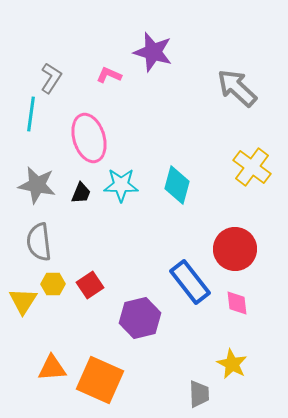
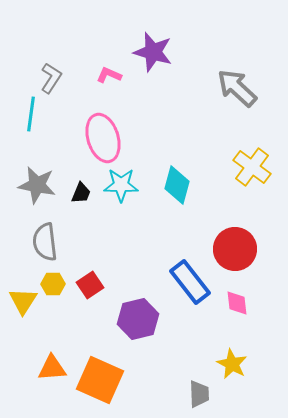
pink ellipse: moved 14 px right
gray semicircle: moved 6 px right
purple hexagon: moved 2 px left, 1 px down
